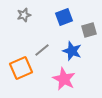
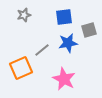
blue square: rotated 12 degrees clockwise
blue star: moved 4 px left, 8 px up; rotated 30 degrees counterclockwise
